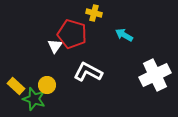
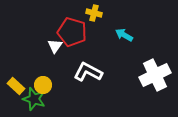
red pentagon: moved 2 px up
yellow circle: moved 4 px left
